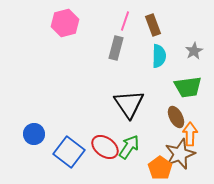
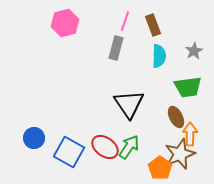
blue circle: moved 4 px down
blue square: rotated 8 degrees counterclockwise
